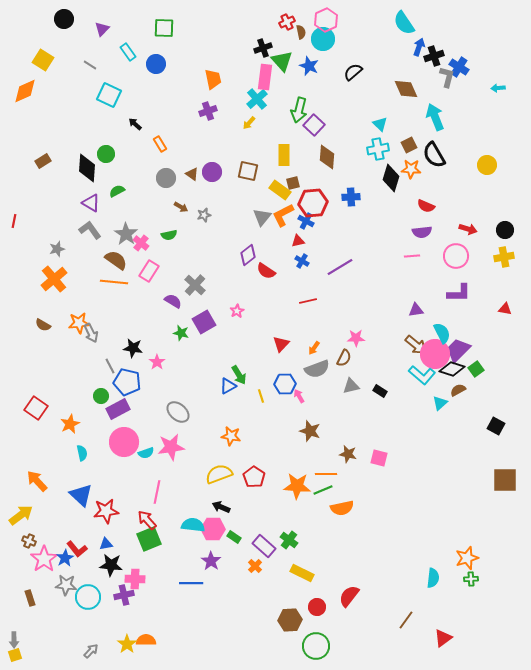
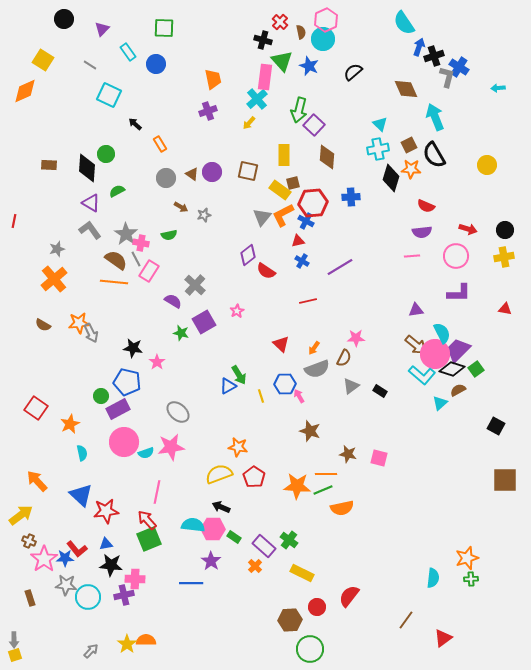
red cross at (287, 22): moved 7 px left; rotated 21 degrees counterclockwise
black cross at (263, 48): moved 8 px up; rotated 36 degrees clockwise
brown rectangle at (43, 161): moved 6 px right, 4 px down; rotated 35 degrees clockwise
pink cross at (141, 243): rotated 28 degrees counterclockwise
red triangle at (281, 344): rotated 30 degrees counterclockwise
gray line at (110, 366): moved 26 px right, 107 px up
gray triangle at (351, 386): rotated 24 degrees counterclockwise
orange star at (231, 436): moved 7 px right, 11 px down
blue star at (65, 558): rotated 30 degrees clockwise
green circle at (316, 646): moved 6 px left, 3 px down
